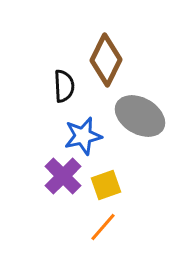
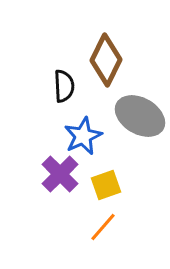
blue star: rotated 12 degrees counterclockwise
purple cross: moved 3 px left, 2 px up
